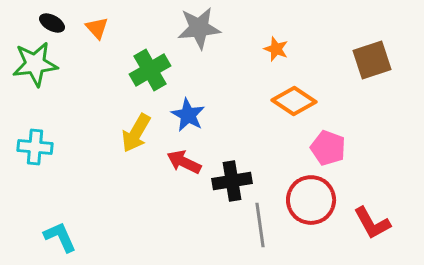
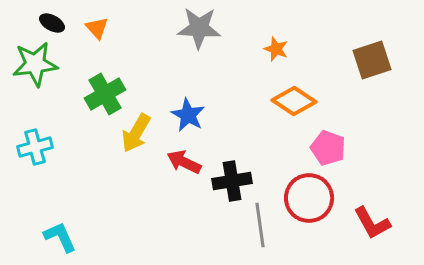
gray star: rotated 9 degrees clockwise
green cross: moved 45 px left, 24 px down
cyan cross: rotated 20 degrees counterclockwise
red circle: moved 2 px left, 2 px up
